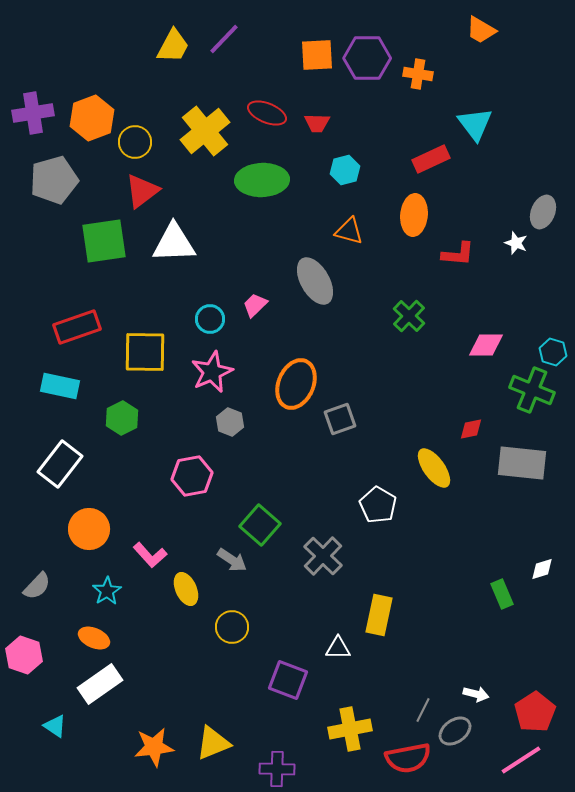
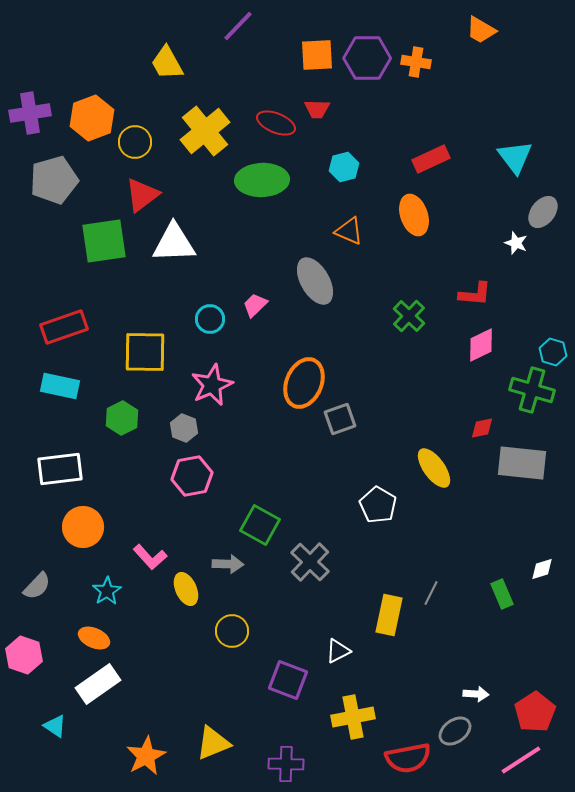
purple line at (224, 39): moved 14 px right, 13 px up
yellow trapezoid at (173, 46): moved 6 px left, 17 px down; rotated 123 degrees clockwise
orange cross at (418, 74): moved 2 px left, 12 px up
purple cross at (33, 113): moved 3 px left
red ellipse at (267, 113): moved 9 px right, 10 px down
red trapezoid at (317, 123): moved 14 px up
cyan triangle at (475, 124): moved 40 px right, 33 px down
cyan hexagon at (345, 170): moved 1 px left, 3 px up
red triangle at (142, 191): moved 4 px down
gray ellipse at (543, 212): rotated 16 degrees clockwise
orange ellipse at (414, 215): rotated 24 degrees counterclockwise
orange triangle at (349, 231): rotated 8 degrees clockwise
red L-shape at (458, 254): moved 17 px right, 40 px down
red rectangle at (77, 327): moved 13 px left
pink diamond at (486, 345): moved 5 px left; rotated 27 degrees counterclockwise
pink star at (212, 372): moved 13 px down
orange ellipse at (296, 384): moved 8 px right, 1 px up
green cross at (532, 390): rotated 6 degrees counterclockwise
gray hexagon at (230, 422): moved 46 px left, 6 px down
red diamond at (471, 429): moved 11 px right, 1 px up
white rectangle at (60, 464): moved 5 px down; rotated 45 degrees clockwise
green square at (260, 525): rotated 12 degrees counterclockwise
orange circle at (89, 529): moved 6 px left, 2 px up
pink L-shape at (150, 555): moved 2 px down
gray cross at (323, 556): moved 13 px left, 6 px down
gray arrow at (232, 560): moved 4 px left, 4 px down; rotated 32 degrees counterclockwise
yellow rectangle at (379, 615): moved 10 px right
yellow circle at (232, 627): moved 4 px down
white triangle at (338, 648): moved 3 px down; rotated 28 degrees counterclockwise
white rectangle at (100, 684): moved 2 px left
white arrow at (476, 694): rotated 10 degrees counterclockwise
gray line at (423, 710): moved 8 px right, 117 px up
yellow cross at (350, 729): moved 3 px right, 12 px up
orange star at (154, 747): moved 8 px left, 9 px down; rotated 21 degrees counterclockwise
purple cross at (277, 769): moved 9 px right, 5 px up
